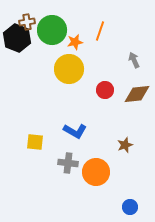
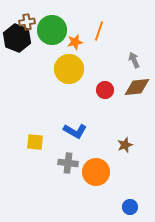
orange line: moved 1 px left
brown diamond: moved 7 px up
